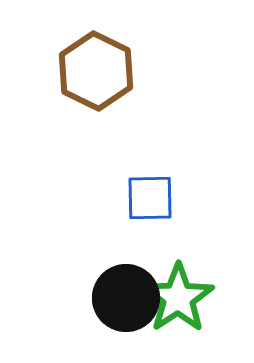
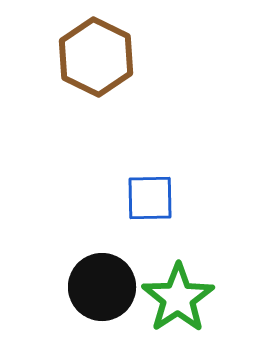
brown hexagon: moved 14 px up
black circle: moved 24 px left, 11 px up
